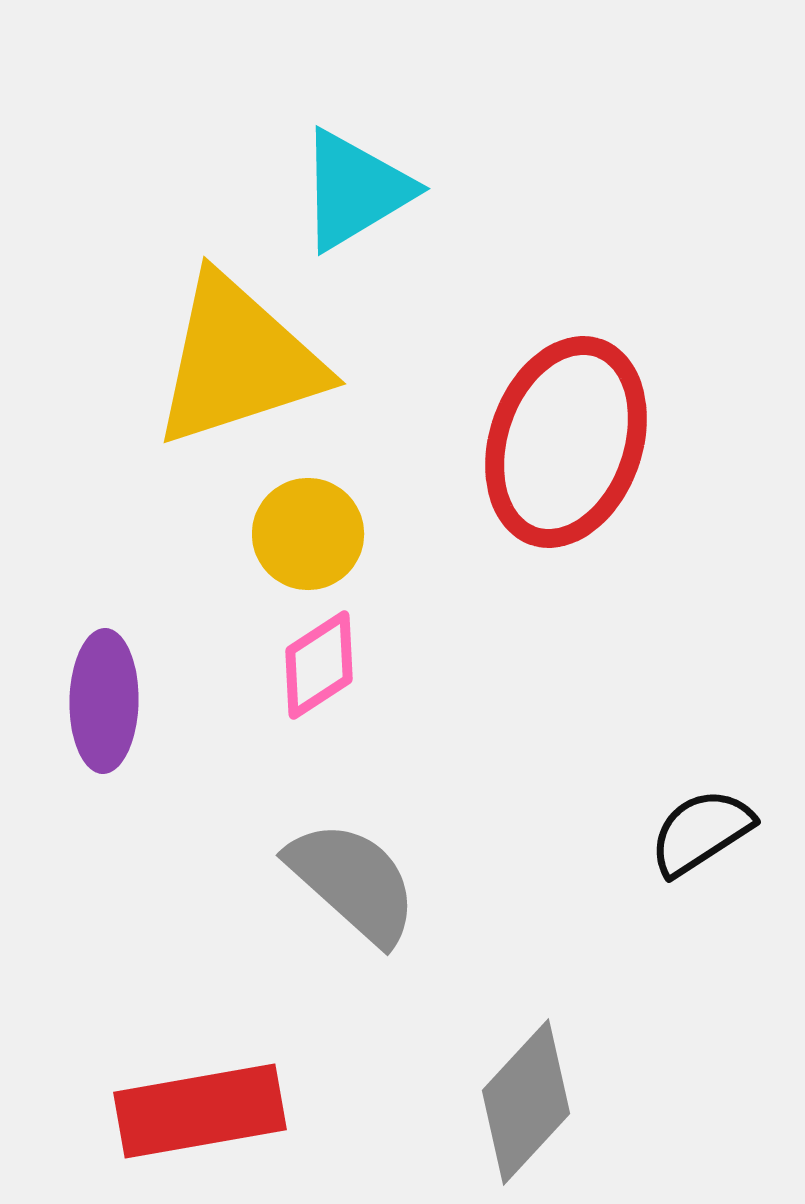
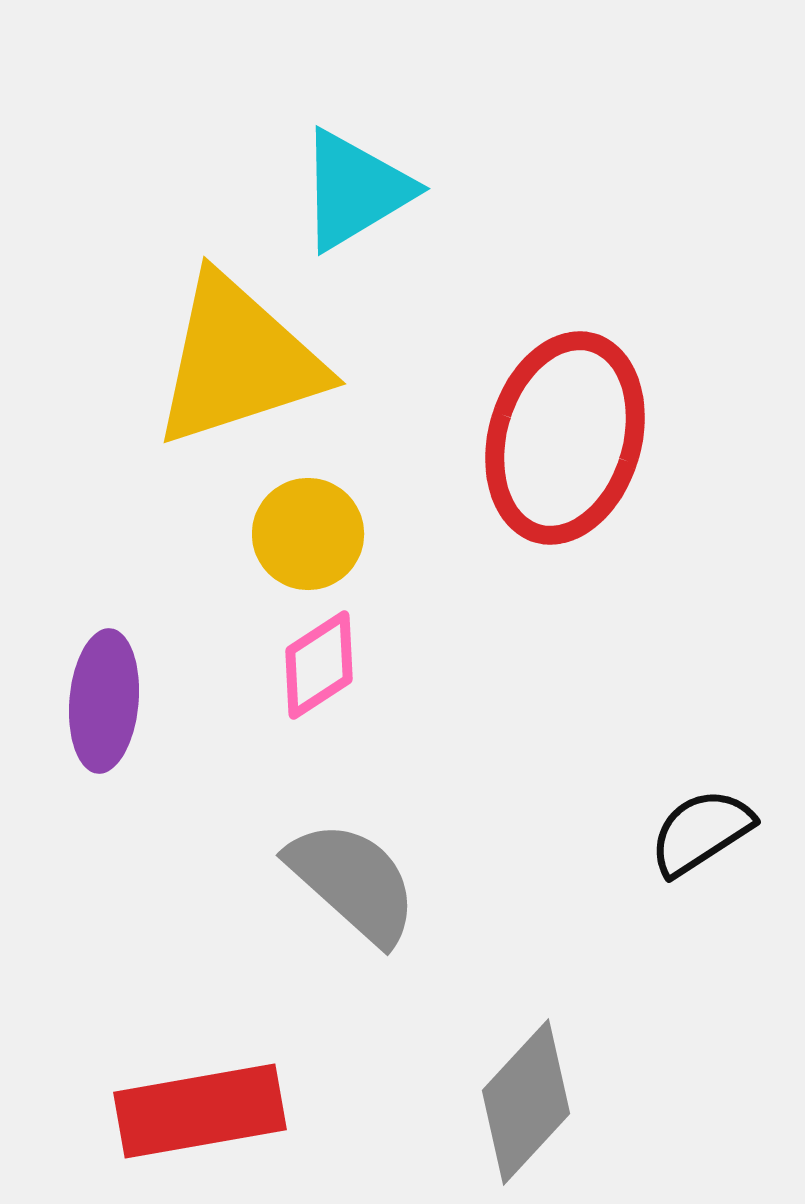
red ellipse: moved 1 px left, 4 px up; rotated 3 degrees counterclockwise
purple ellipse: rotated 4 degrees clockwise
